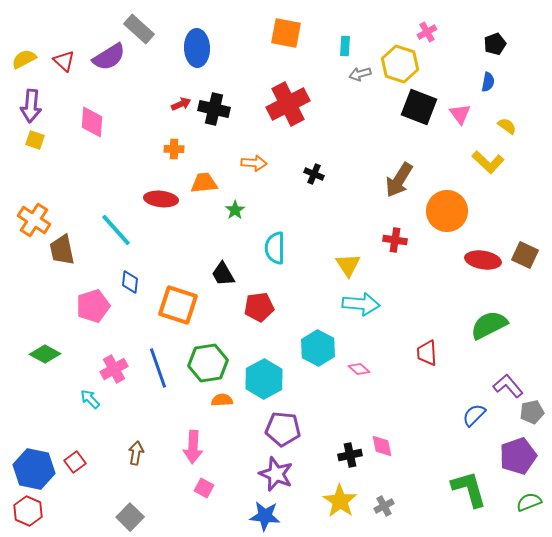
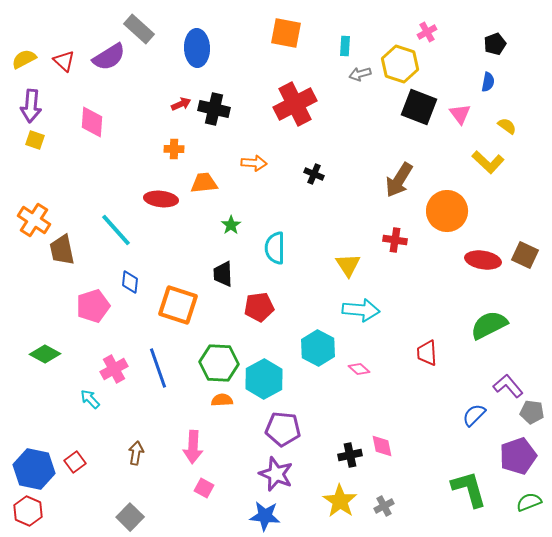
red cross at (288, 104): moved 7 px right
green star at (235, 210): moved 4 px left, 15 px down
black trapezoid at (223, 274): rotated 28 degrees clockwise
cyan arrow at (361, 304): moved 6 px down
green hexagon at (208, 363): moved 11 px right; rotated 12 degrees clockwise
gray pentagon at (532, 412): rotated 20 degrees clockwise
